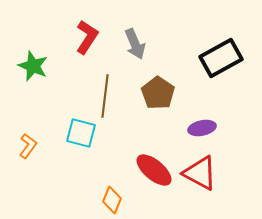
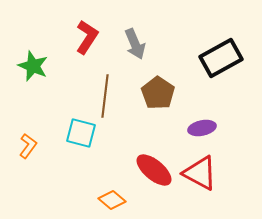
orange diamond: rotated 72 degrees counterclockwise
